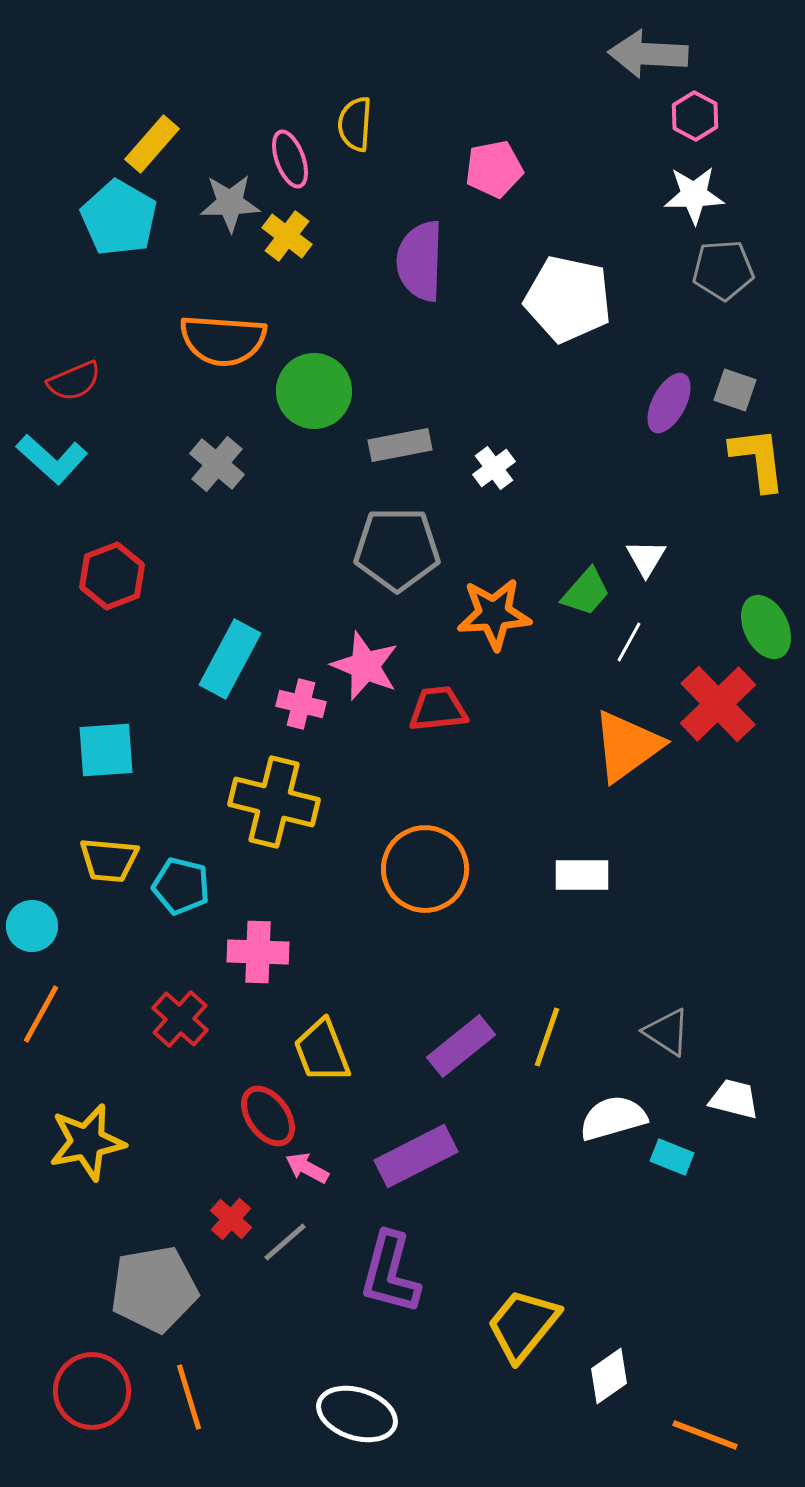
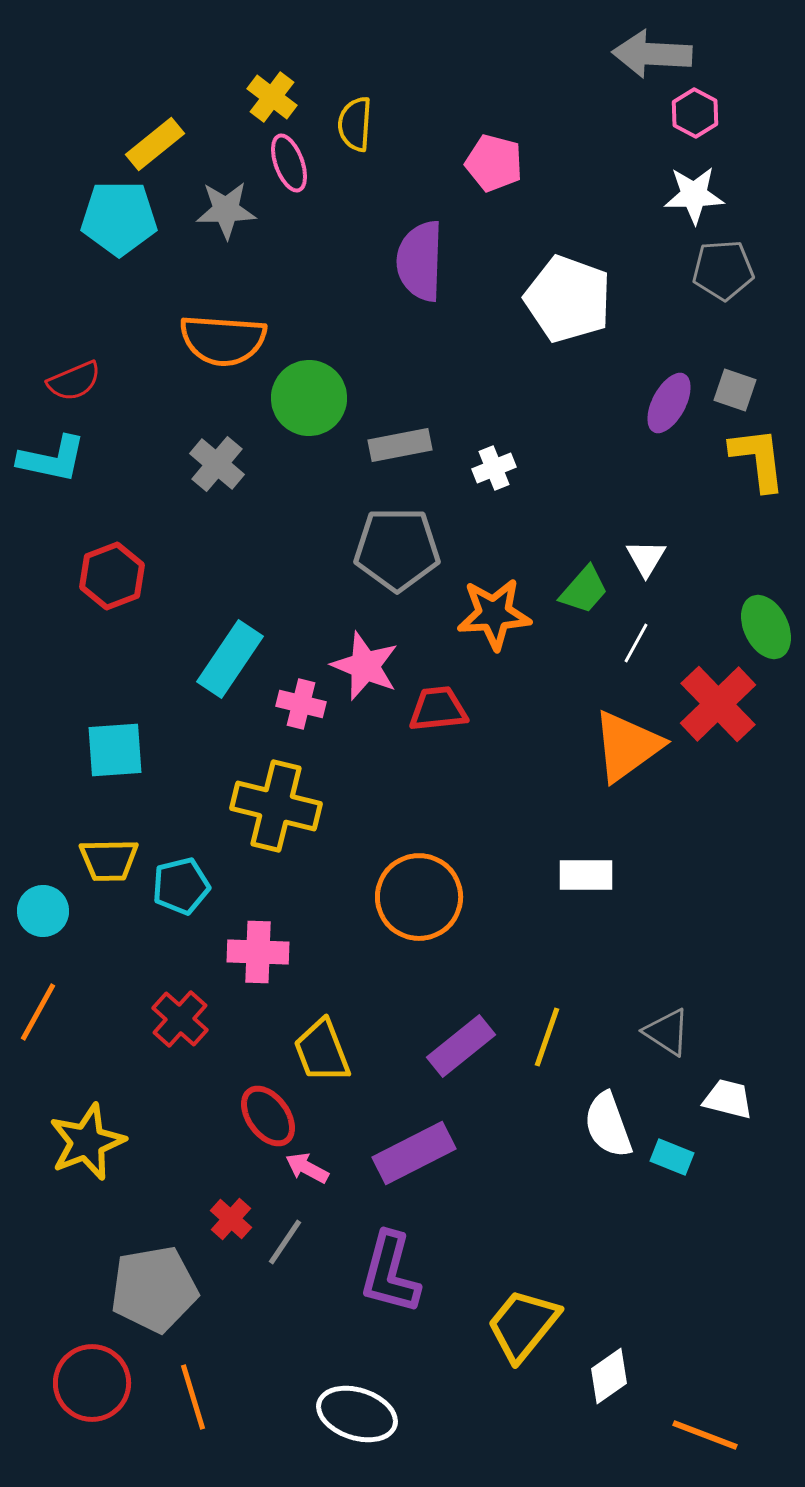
gray arrow at (648, 54): moved 4 px right
pink hexagon at (695, 116): moved 3 px up
yellow rectangle at (152, 144): moved 3 px right; rotated 10 degrees clockwise
pink ellipse at (290, 159): moved 1 px left, 4 px down
pink pentagon at (494, 169): moved 6 px up; rotated 26 degrees clockwise
gray star at (230, 203): moved 4 px left, 7 px down
cyan pentagon at (119, 218): rotated 30 degrees counterclockwise
yellow cross at (287, 236): moved 15 px left, 139 px up
white pentagon at (568, 299): rotated 8 degrees clockwise
green circle at (314, 391): moved 5 px left, 7 px down
cyan L-shape at (52, 459): rotated 30 degrees counterclockwise
white cross at (494, 468): rotated 15 degrees clockwise
green trapezoid at (586, 592): moved 2 px left, 2 px up
white line at (629, 642): moved 7 px right, 1 px down
cyan rectangle at (230, 659): rotated 6 degrees clockwise
cyan square at (106, 750): moved 9 px right
yellow cross at (274, 802): moved 2 px right, 4 px down
yellow trapezoid at (109, 860): rotated 6 degrees counterclockwise
orange circle at (425, 869): moved 6 px left, 28 px down
white rectangle at (582, 875): moved 4 px right
cyan pentagon at (181, 886): rotated 28 degrees counterclockwise
cyan circle at (32, 926): moved 11 px right, 15 px up
orange line at (41, 1014): moved 3 px left, 2 px up
white trapezoid at (734, 1099): moved 6 px left
white semicircle at (613, 1118): moved 5 px left, 7 px down; rotated 94 degrees counterclockwise
yellow star at (87, 1142): rotated 10 degrees counterclockwise
purple rectangle at (416, 1156): moved 2 px left, 3 px up
gray line at (285, 1242): rotated 15 degrees counterclockwise
red circle at (92, 1391): moved 8 px up
orange line at (189, 1397): moved 4 px right
